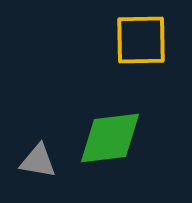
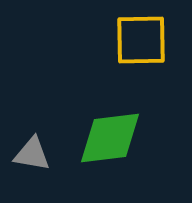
gray triangle: moved 6 px left, 7 px up
